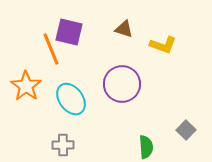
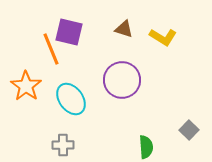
yellow L-shape: moved 8 px up; rotated 12 degrees clockwise
purple circle: moved 4 px up
gray square: moved 3 px right
